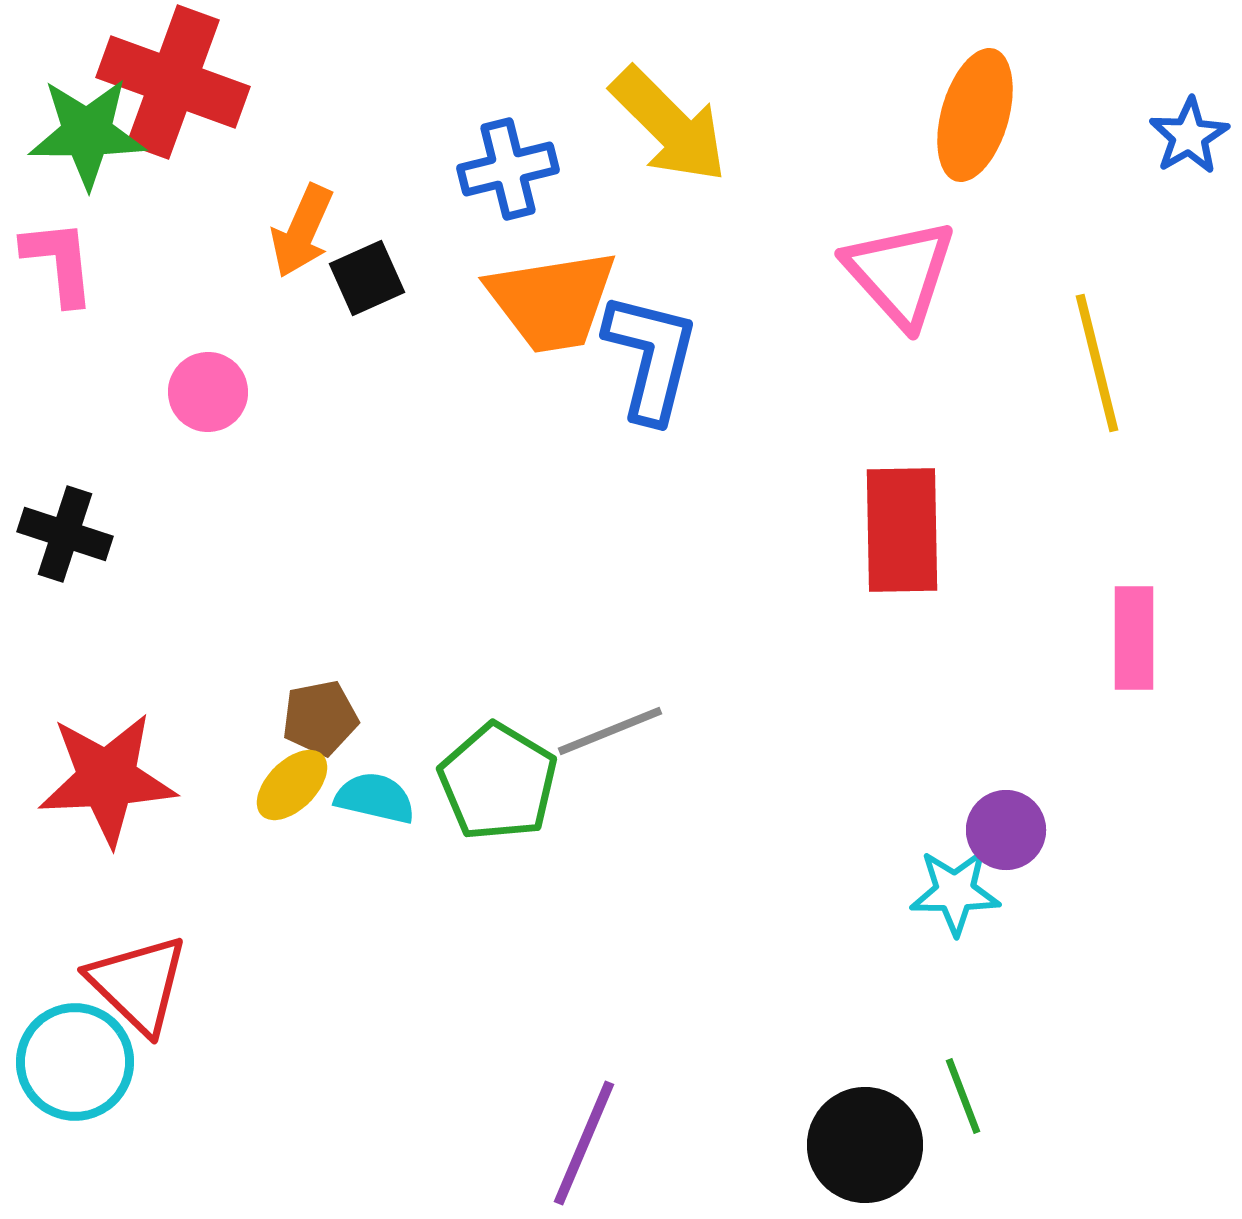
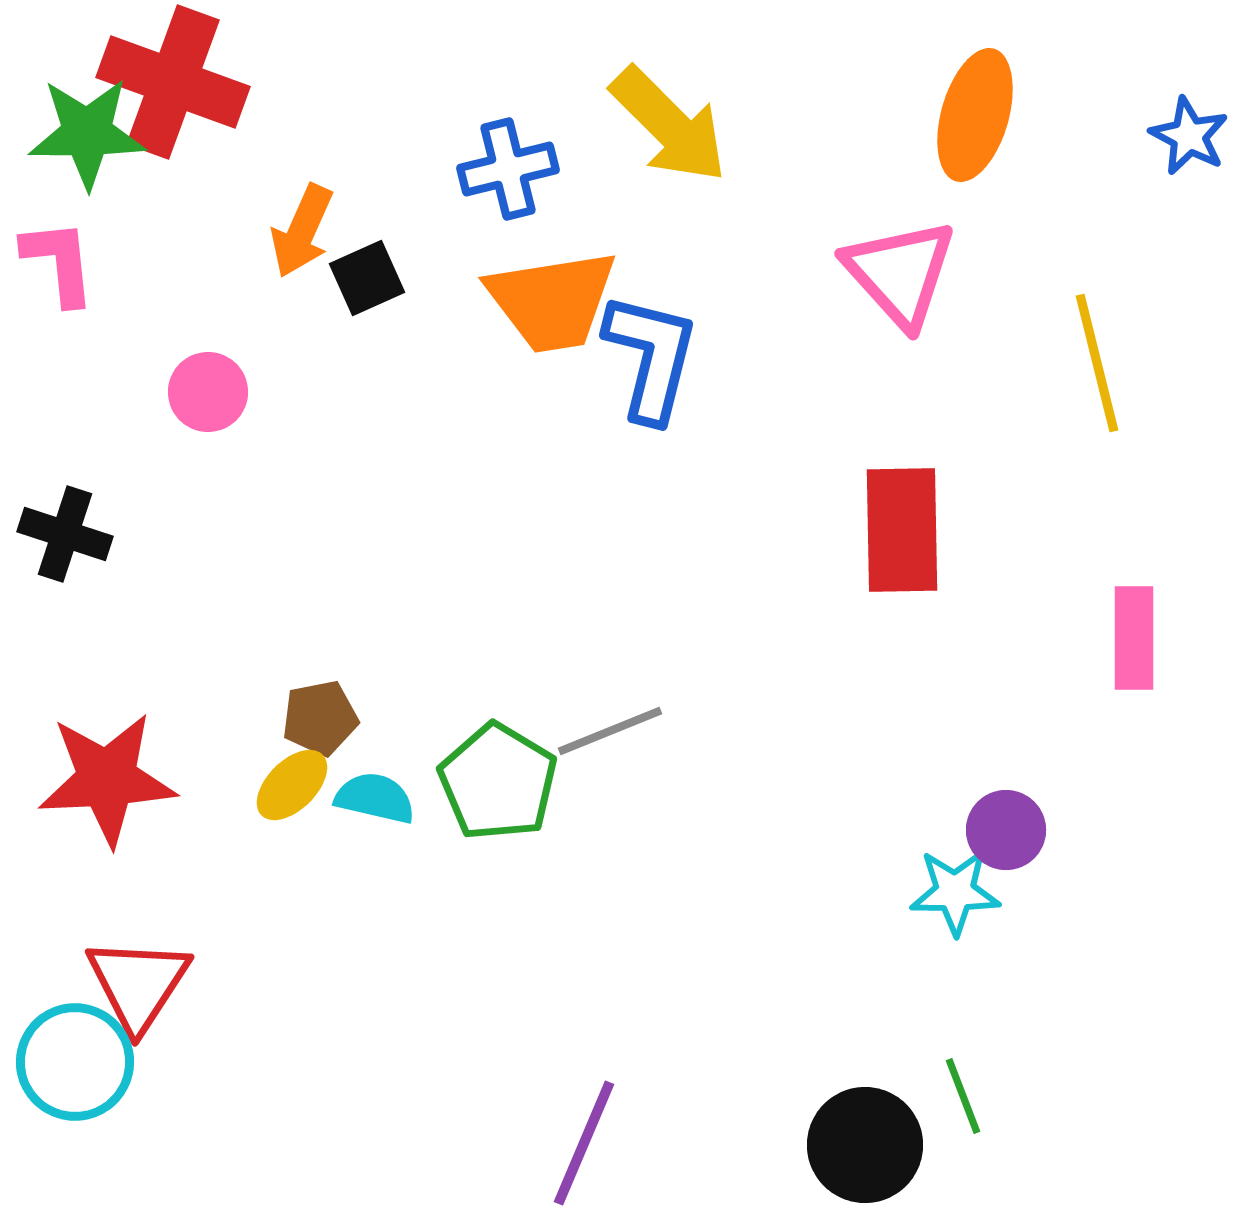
blue star: rotated 14 degrees counterclockwise
red triangle: rotated 19 degrees clockwise
